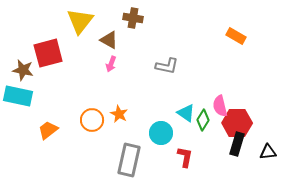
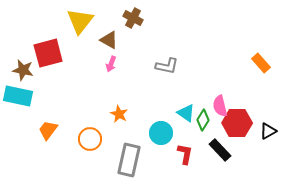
brown cross: rotated 18 degrees clockwise
orange rectangle: moved 25 px right, 27 px down; rotated 18 degrees clockwise
orange circle: moved 2 px left, 19 px down
orange trapezoid: rotated 15 degrees counterclockwise
black rectangle: moved 17 px left, 6 px down; rotated 60 degrees counterclockwise
black triangle: moved 21 px up; rotated 24 degrees counterclockwise
red L-shape: moved 3 px up
